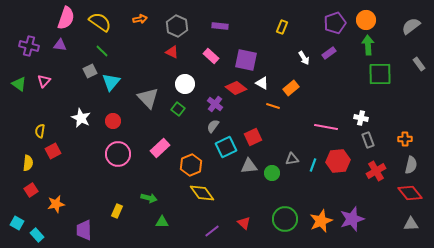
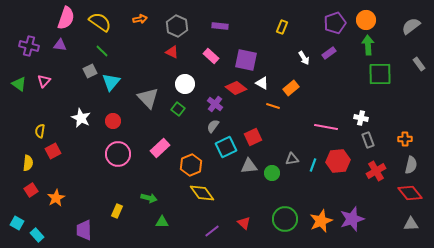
orange star at (56, 204): moved 6 px up; rotated 18 degrees counterclockwise
